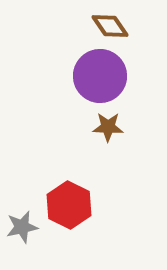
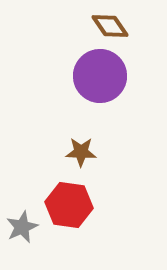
brown star: moved 27 px left, 25 px down
red hexagon: rotated 18 degrees counterclockwise
gray star: rotated 12 degrees counterclockwise
